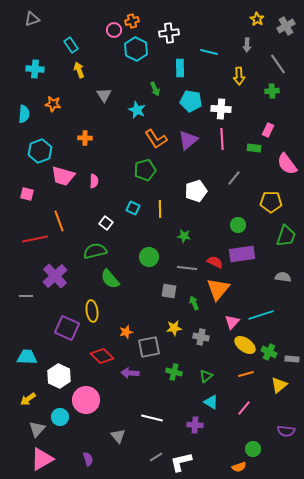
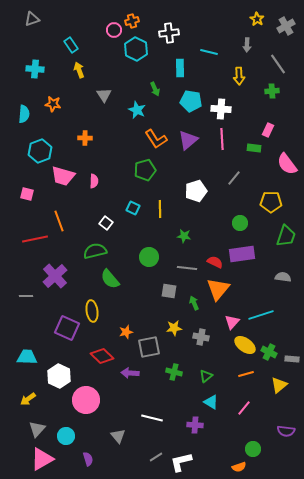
green circle at (238, 225): moved 2 px right, 2 px up
cyan circle at (60, 417): moved 6 px right, 19 px down
